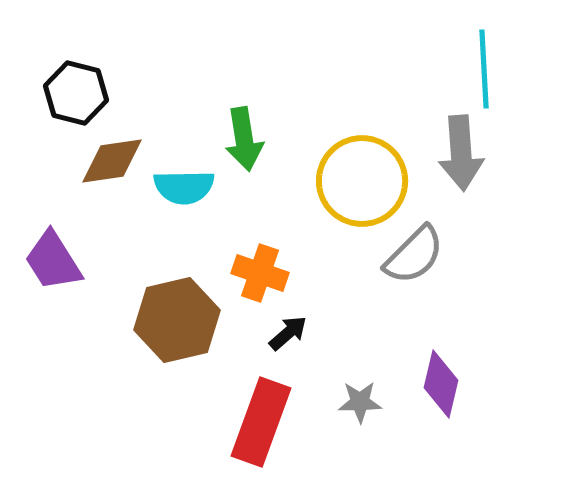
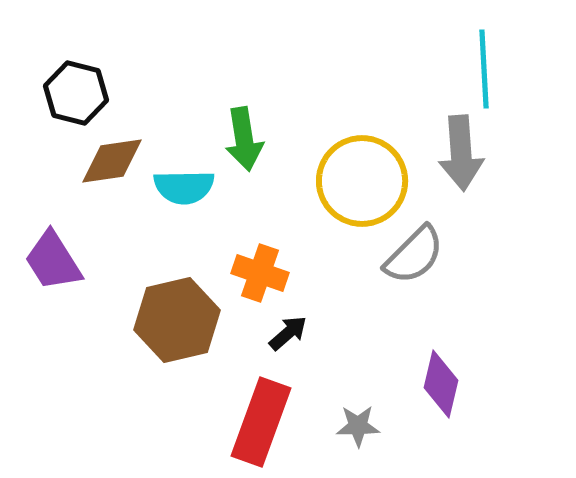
gray star: moved 2 px left, 24 px down
